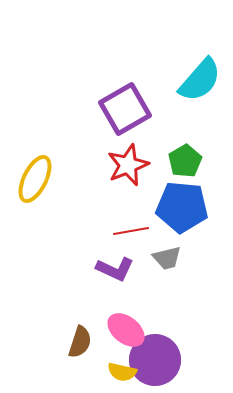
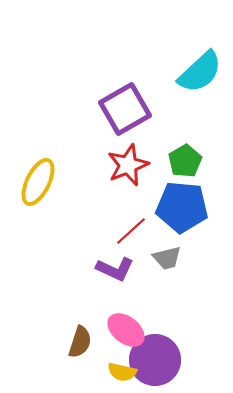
cyan semicircle: moved 8 px up; rotated 6 degrees clockwise
yellow ellipse: moved 3 px right, 3 px down
red line: rotated 32 degrees counterclockwise
